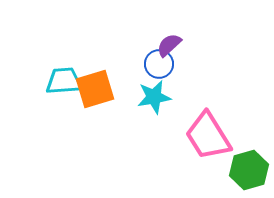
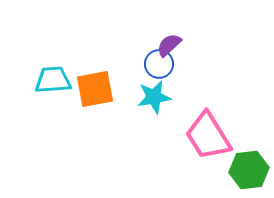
cyan trapezoid: moved 11 px left, 1 px up
orange square: rotated 6 degrees clockwise
green hexagon: rotated 9 degrees clockwise
